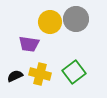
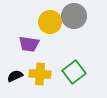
gray circle: moved 2 px left, 3 px up
yellow cross: rotated 10 degrees counterclockwise
